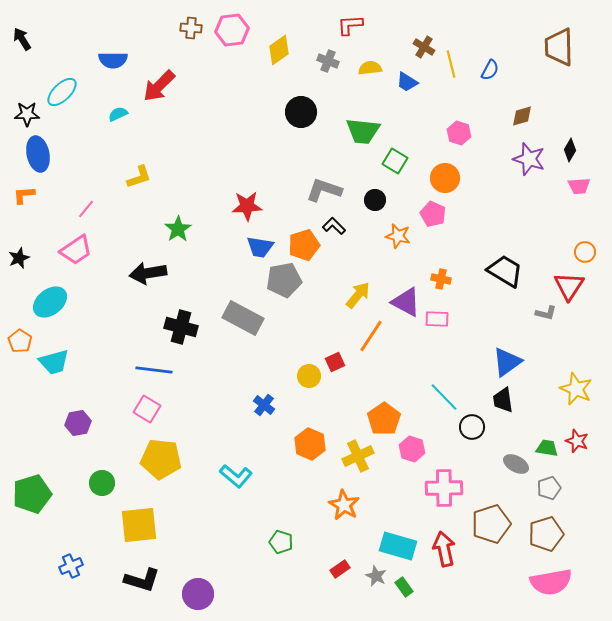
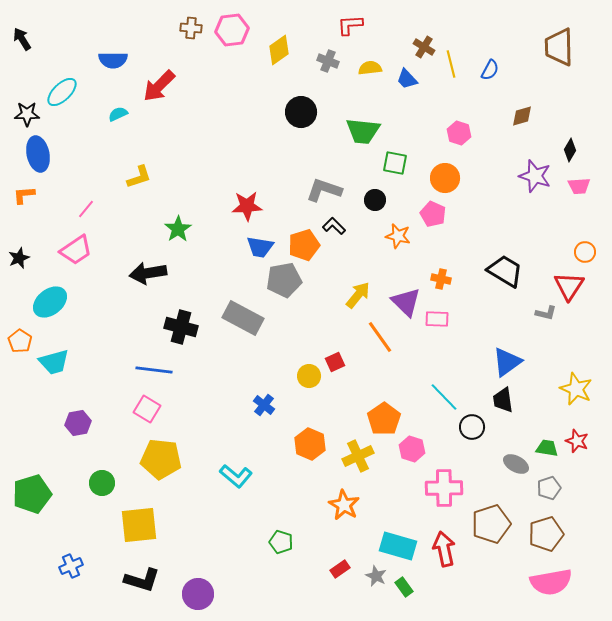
blue trapezoid at (407, 82): moved 3 px up; rotated 15 degrees clockwise
purple star at (529, 159): moved 6 px right, 17 px down
green square at (395, 161): moved 2 px down; rotated 20 degrees counterclockwise
purple triangle at (406, 302): rotated 16 degrees clockwise
orange line at (371, 336): moved 9 px right, 1 px down; rotated 68 degrees counterclockwise
